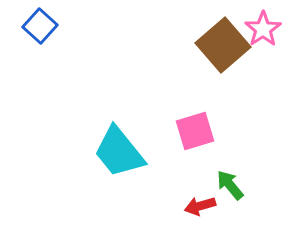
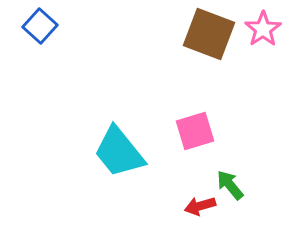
brown square: moved 14 px left, 11 px up; rotated 28 degrees counterclockwise
